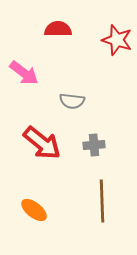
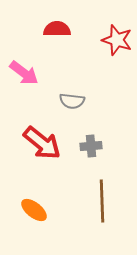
red semicircle: moved 1 px left
gray cross: moved 3 px left, 1 px down
